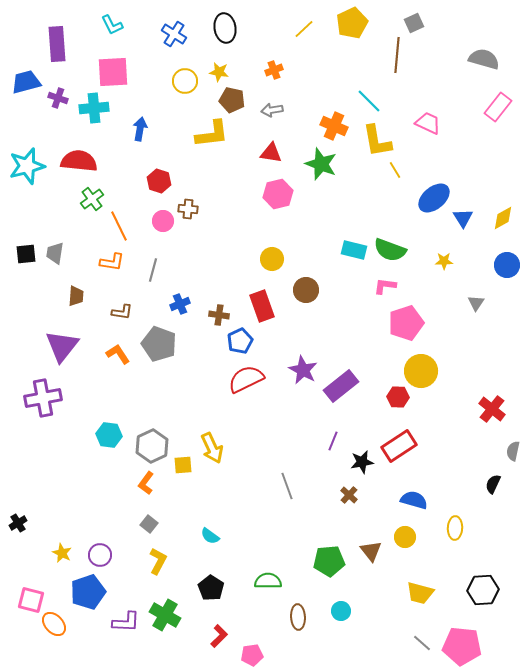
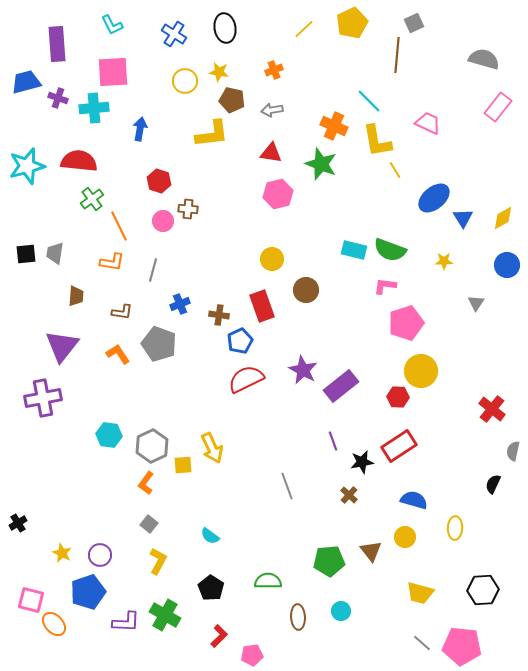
purple line at (333, 441): rotated 42 degrees counterclockwise
